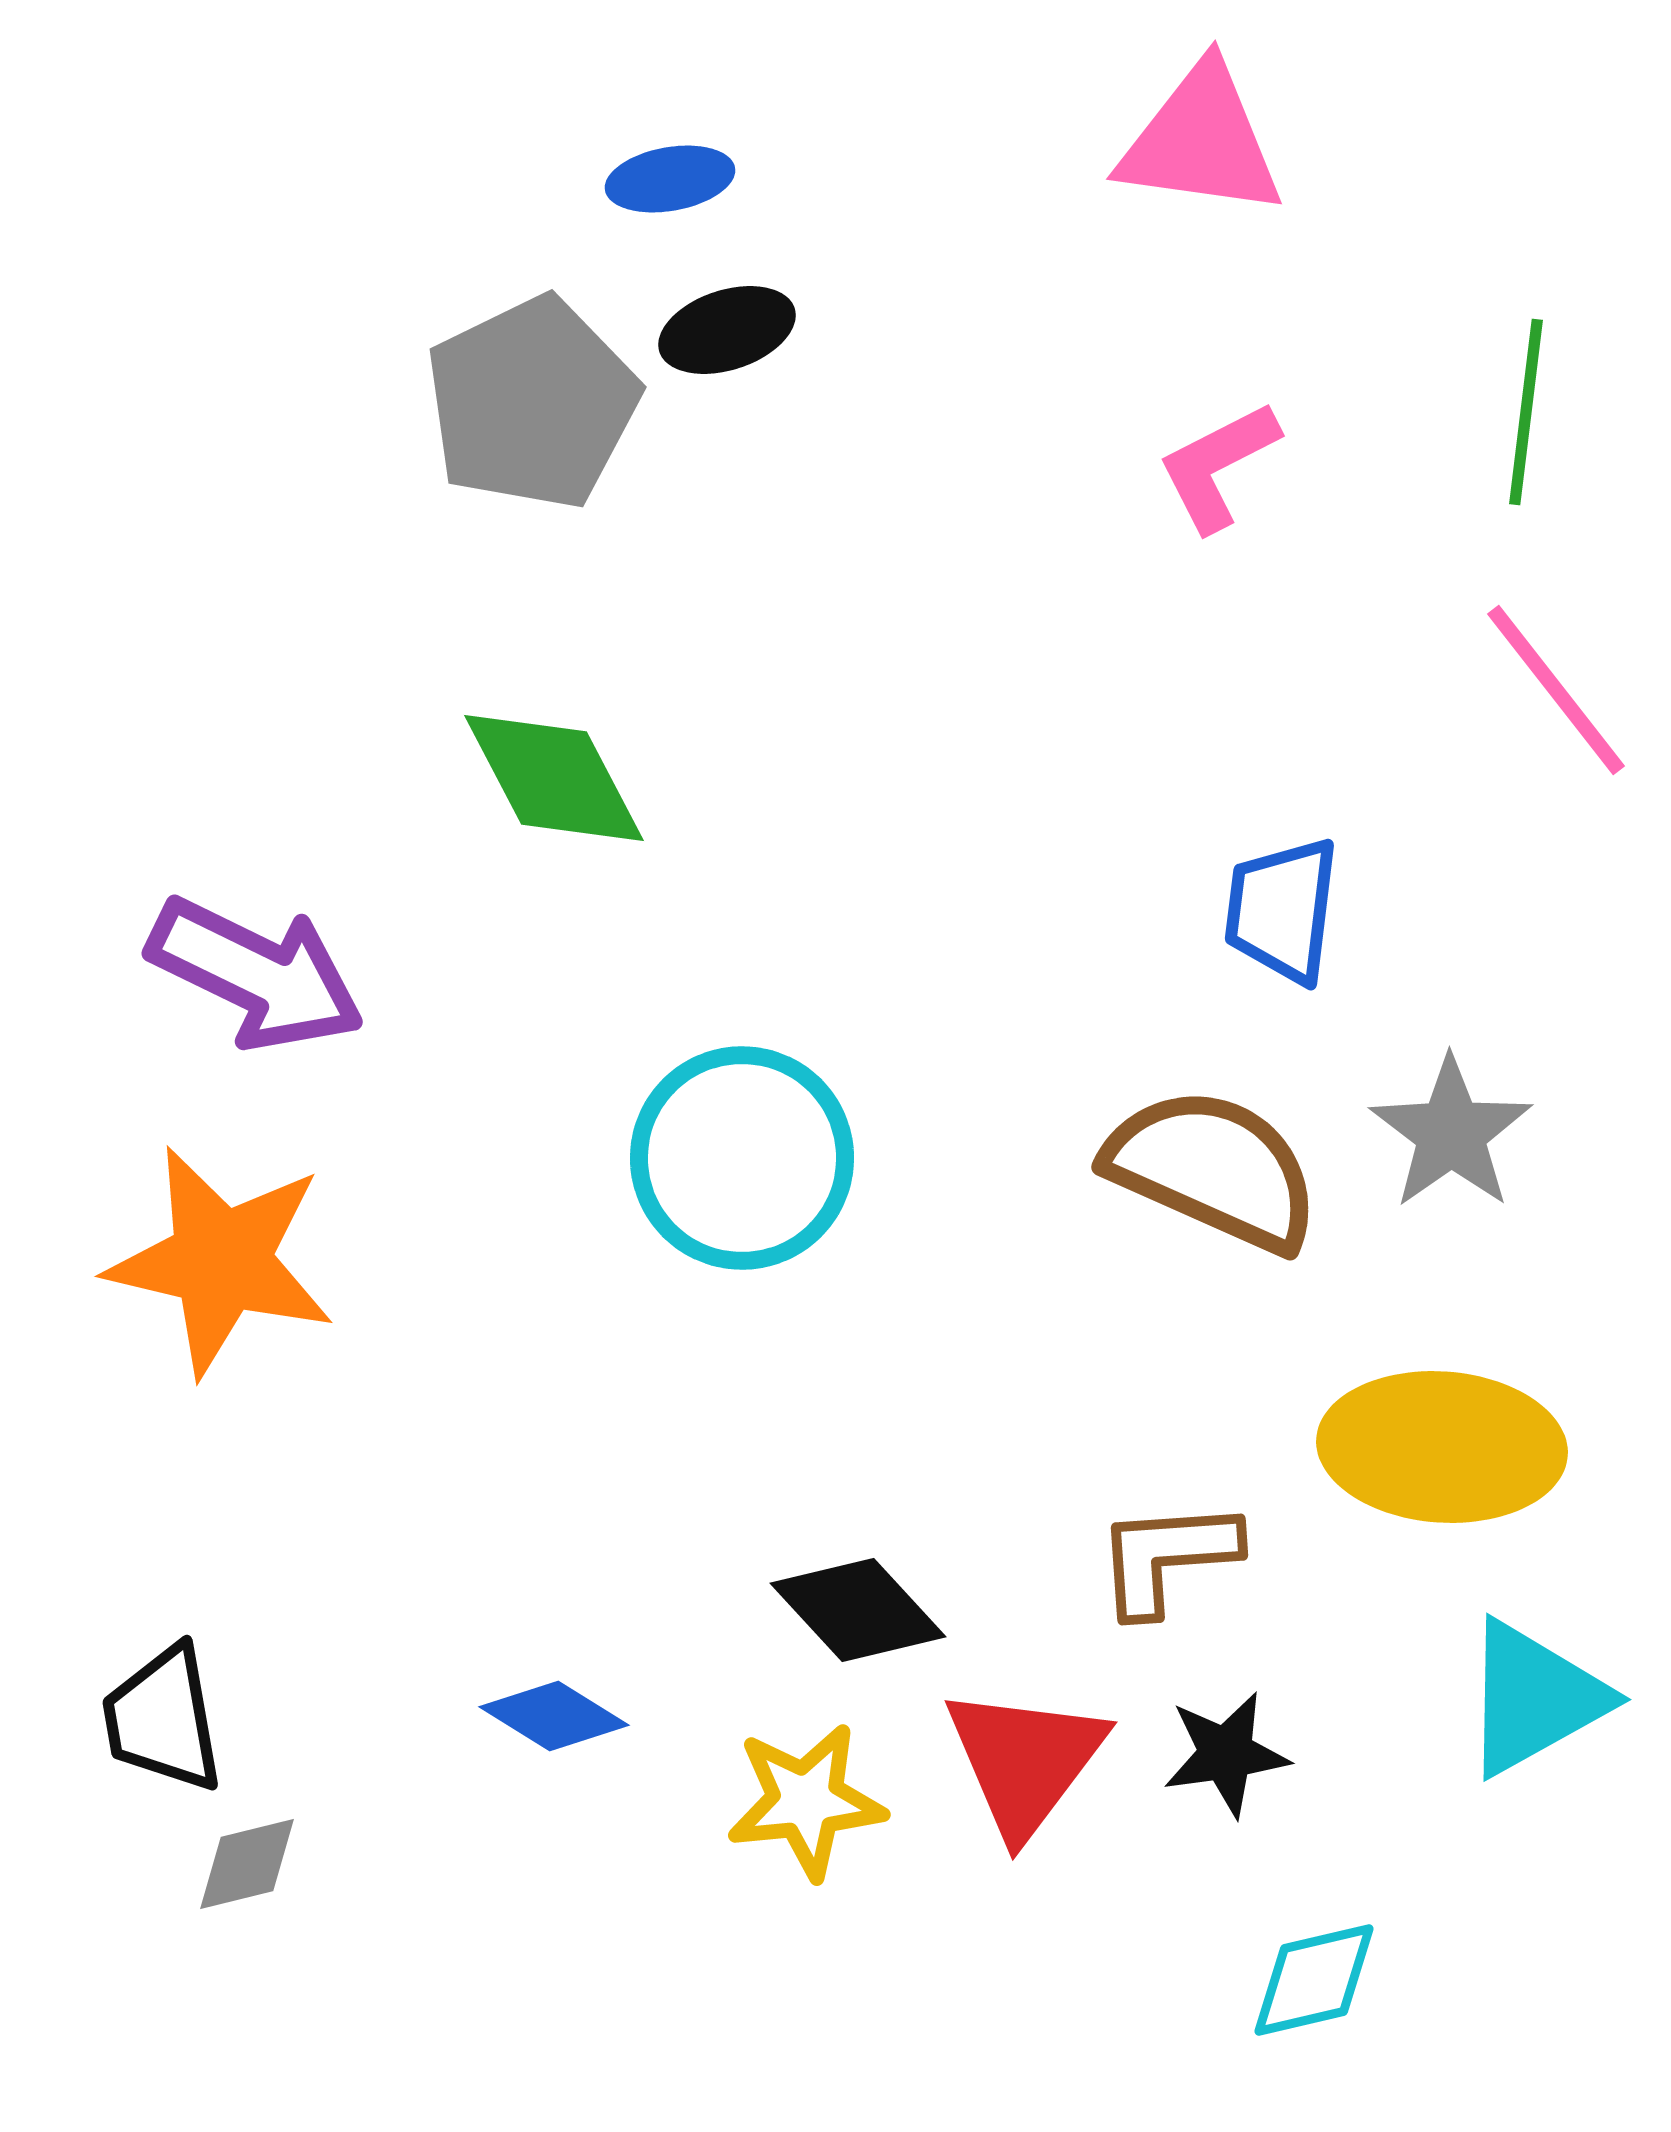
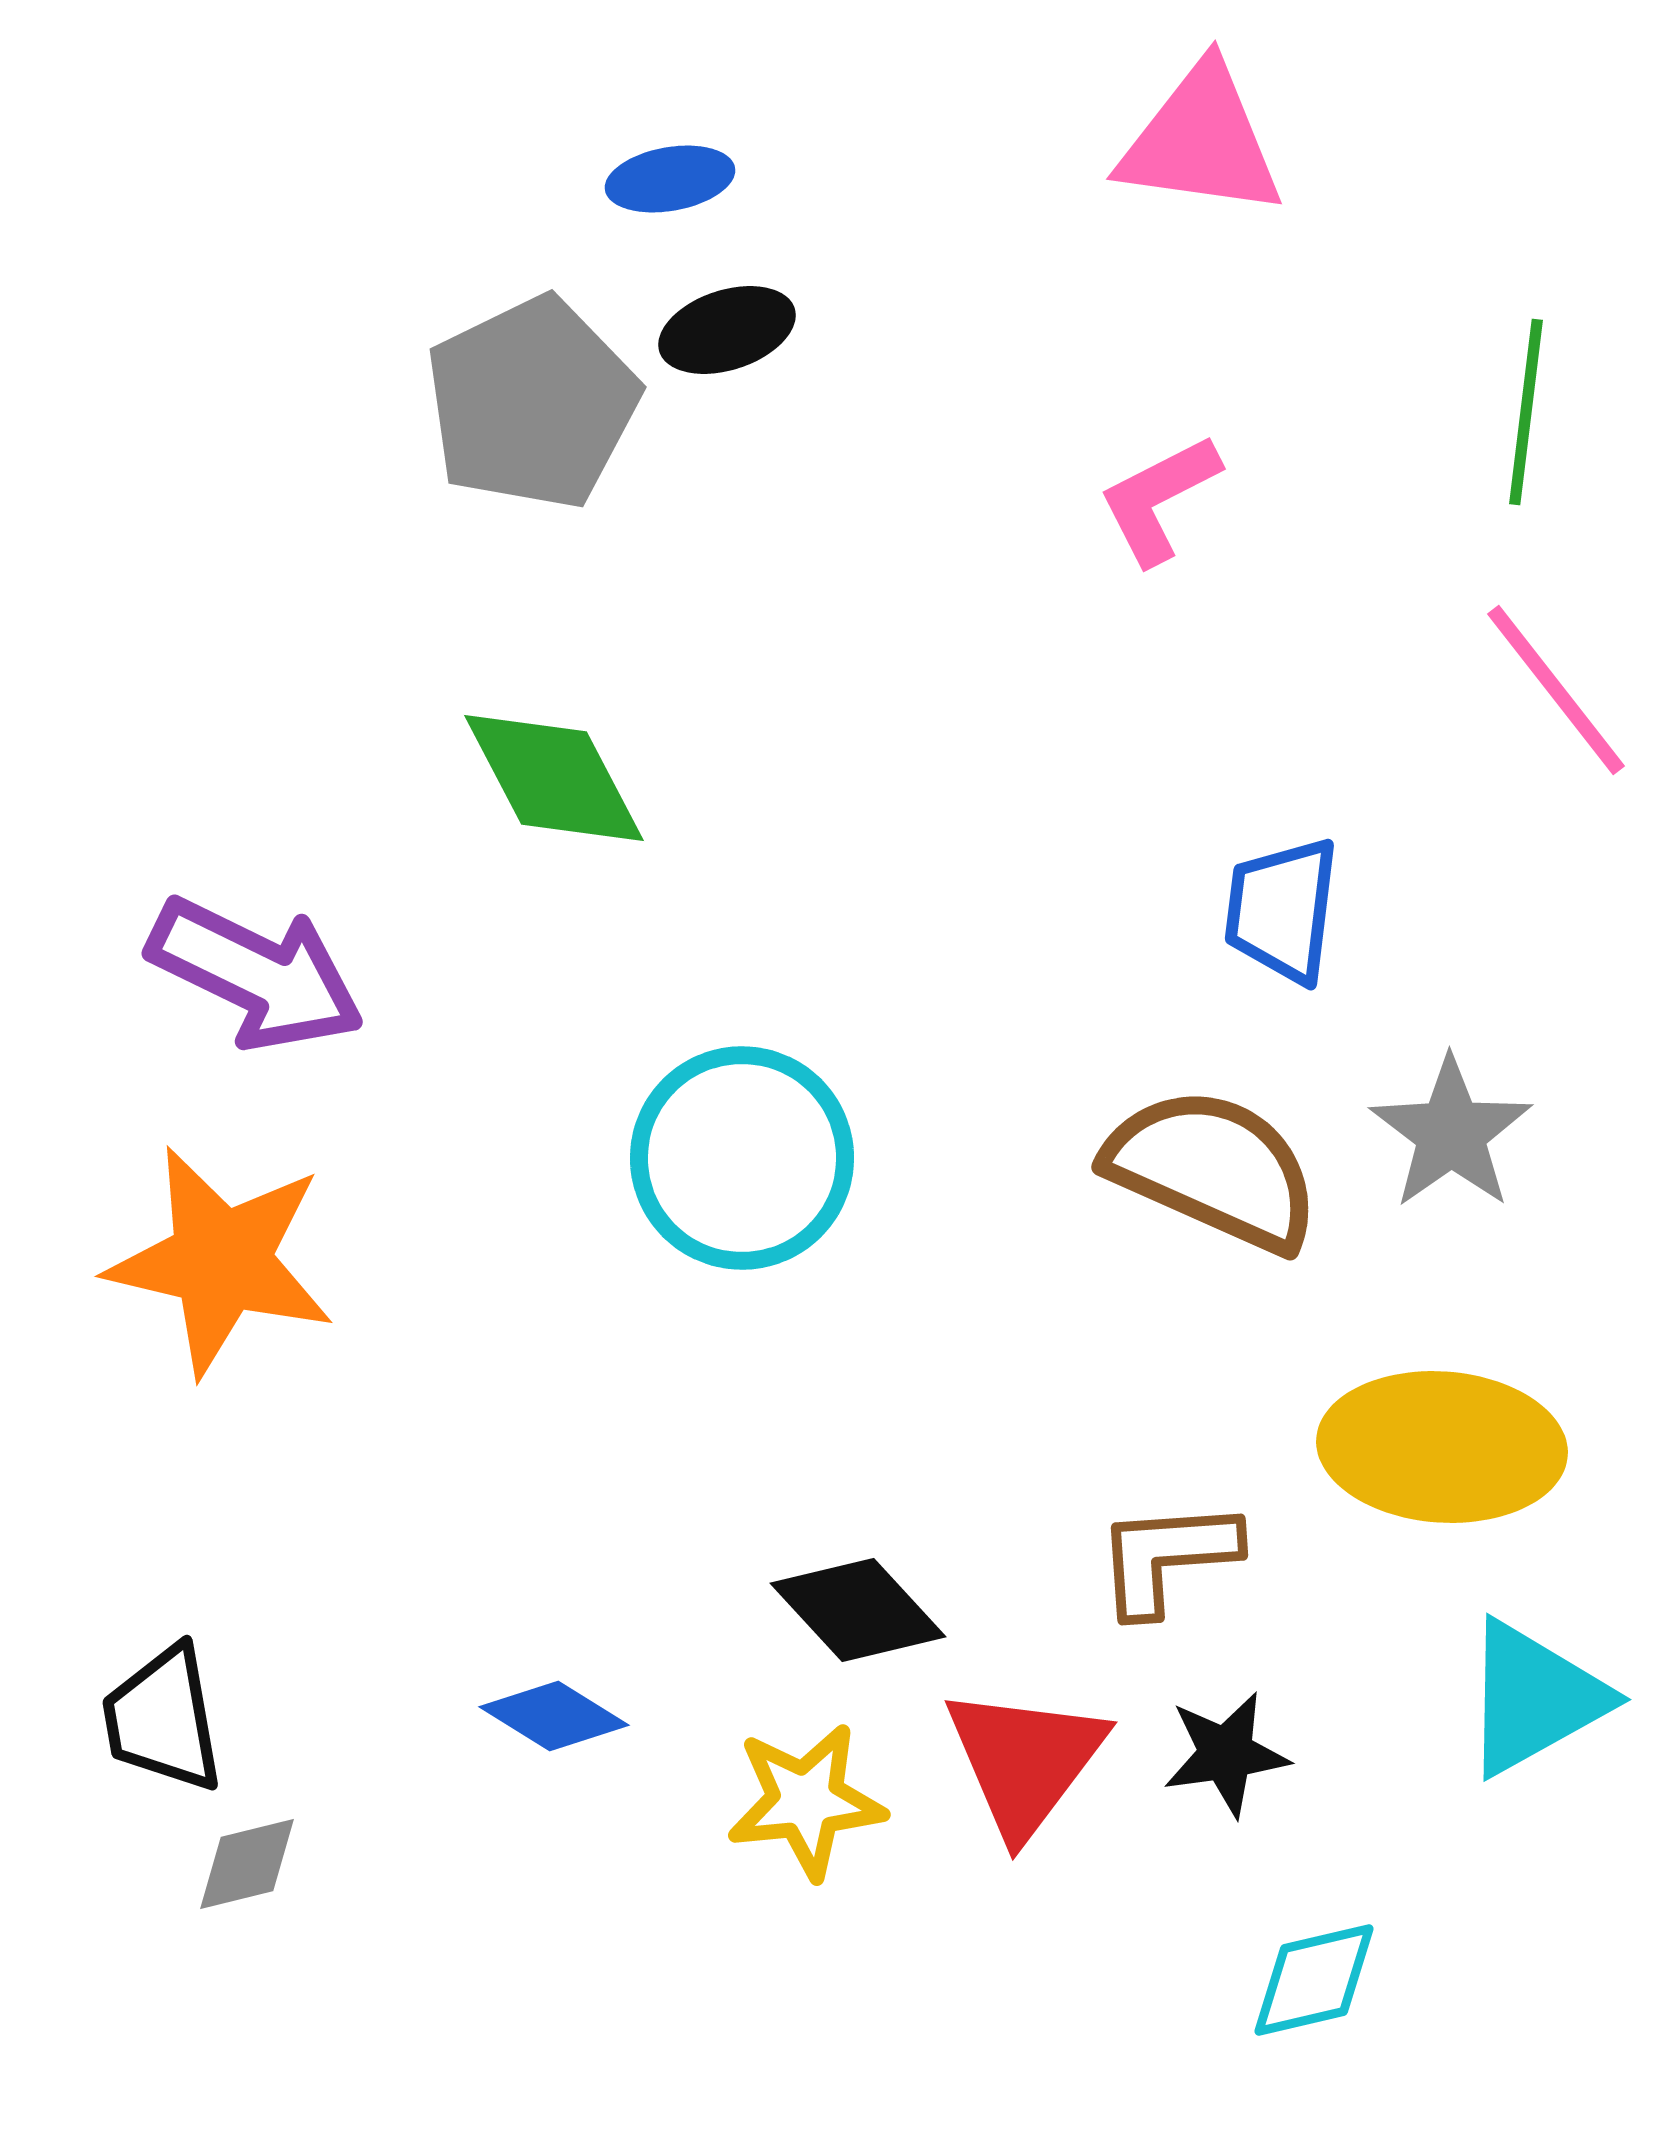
pink L-shape: moved 59 px left, 33 px down
